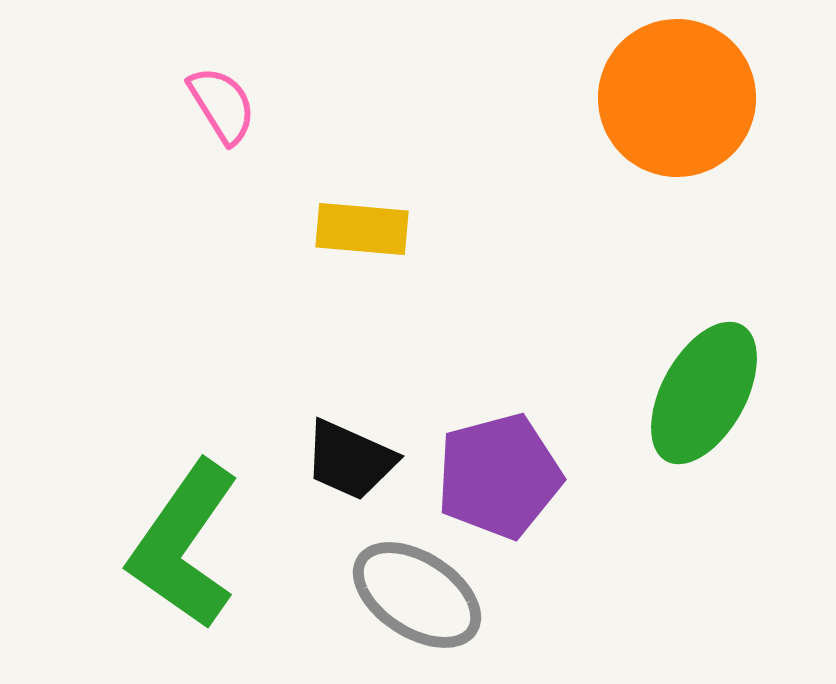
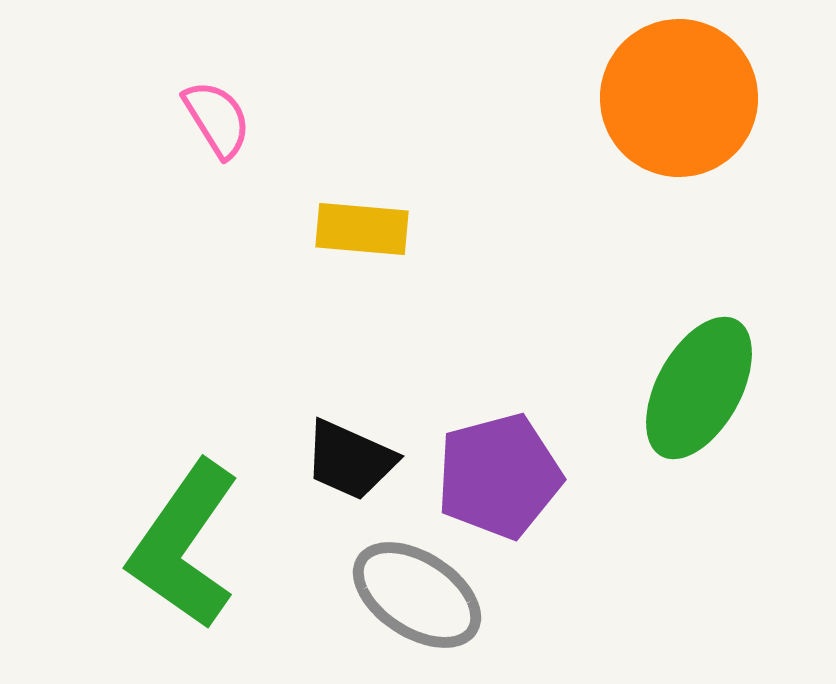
orange circle: moved 2 px right
pink semicircle: moved 5 px left, 14 px down
green ellipse: moved 5 px left, 5 px up
